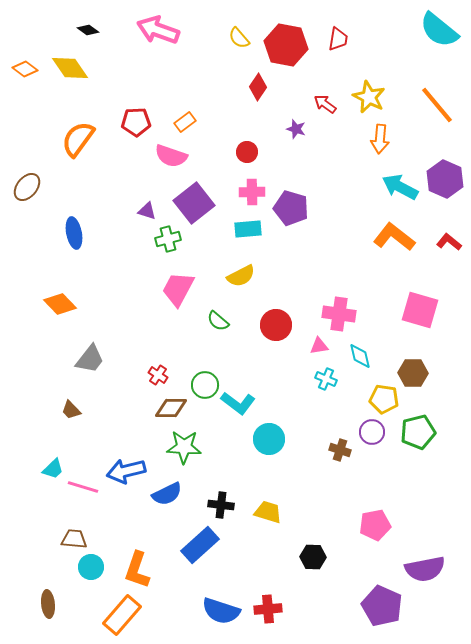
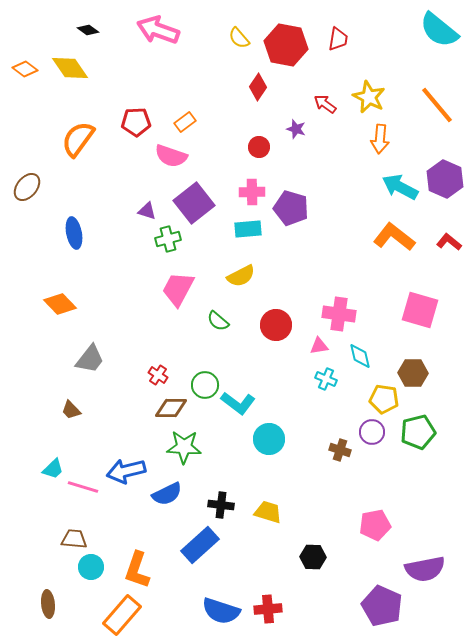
red circle at (247, 152): moved 12 px right, 5 px up
